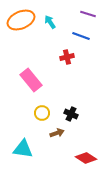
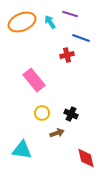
purple line: moved 18 px left
orange ellipse: moved 1 px right, 2 px down
blue line: moved 2 px down
red cross: moved 2 px up
pink rectangle: moved 3 px right
cyan triangle: moved 1 px left, 1 px down
red diamond: rotated 45 degrees clockwise
